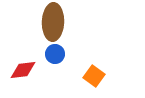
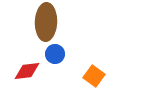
brown ellipse: moved 7 px left
red diamond: moved 4 px right, 1 px down
